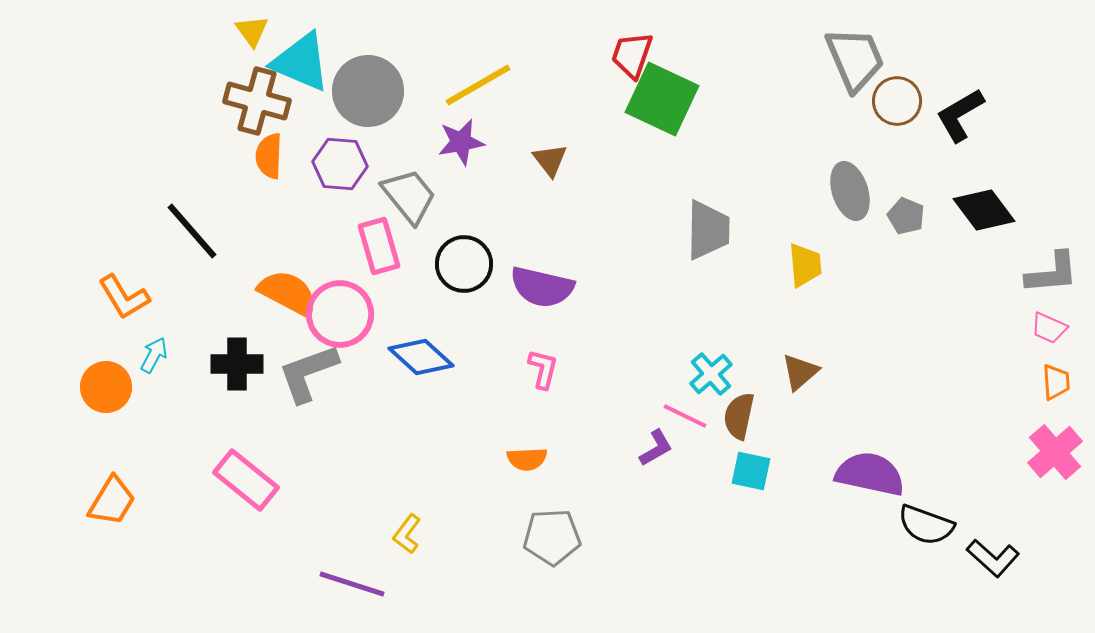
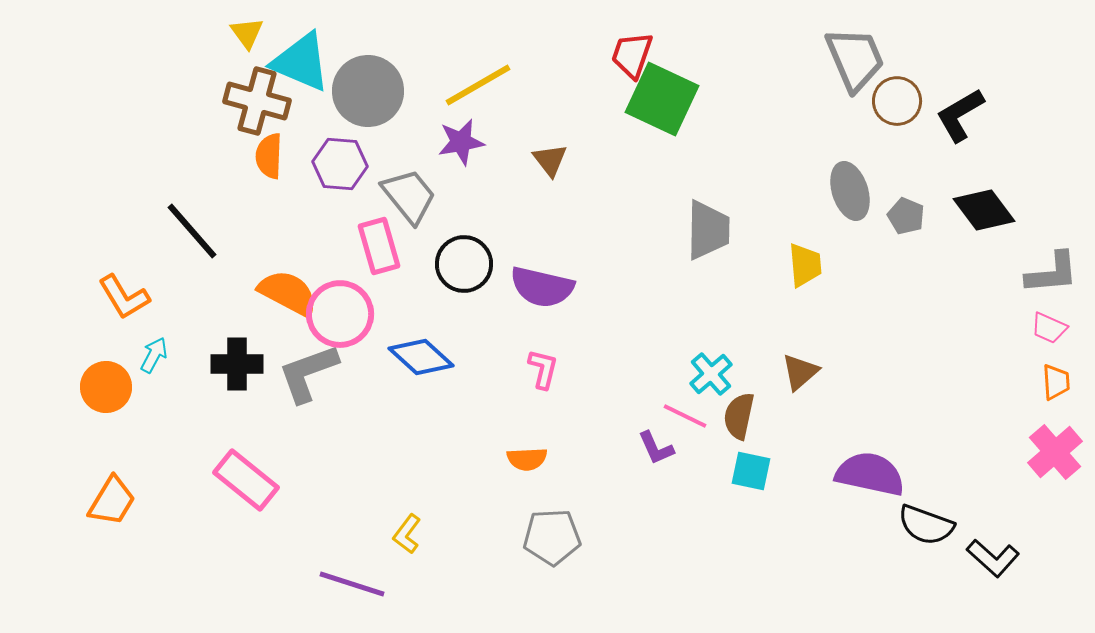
yellow triangle at (252, 31): moved 5 px left, 2 px down
purple L-shape at (656, 448): rotated 96 degrees clockwise
